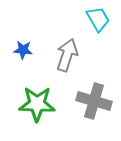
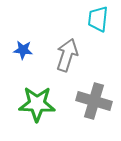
cyan trapezoid: rotated 144 degrees counterclockwise
